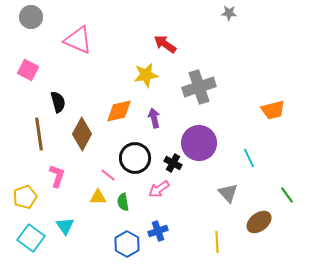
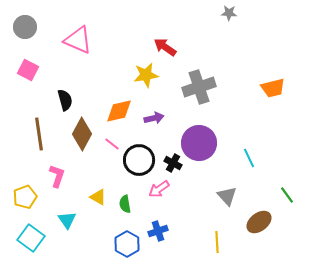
gray circle: moved 6 px left, 10 px down
red arrow: moved 3 px down
black semicircle: moved 7 px right, 2 px up
orange trapezoid: moved 22 px up
purple arrow: rotated 90 degrees clockwise
black circle: moved 4 px right, 2 px down
pink line: moved 4 px right, 31 px up
gray triangle: moved 1 px left, 3 px down
yellow triangle: rotated 30 degrees clockwise
green semicircle: moved 2 px right, 2 px down
cyan triangle: moved 2 px right, 6 px up
